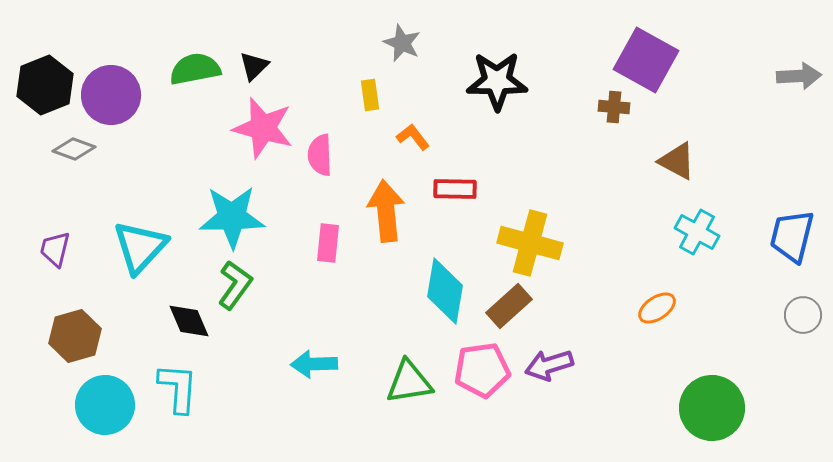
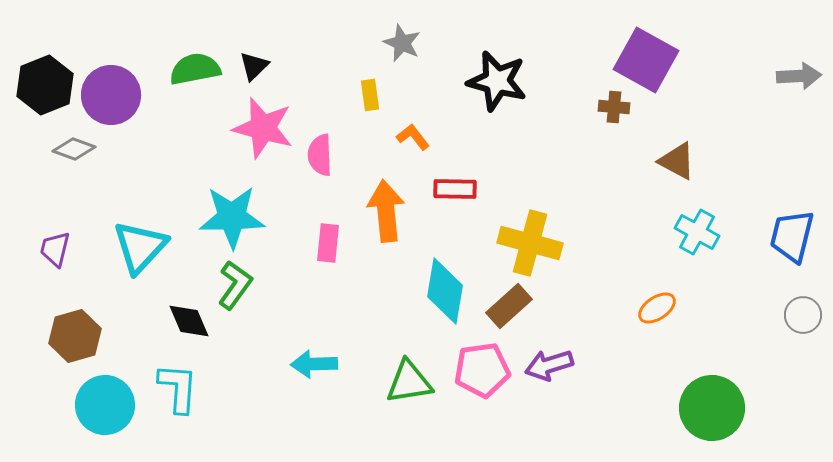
black star: rotated 14 degrees clockwise
